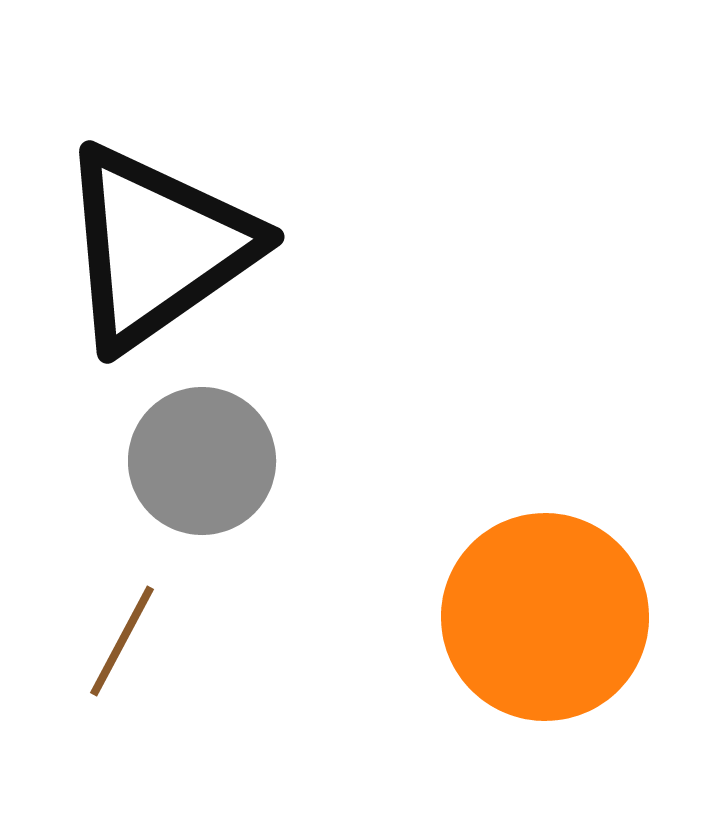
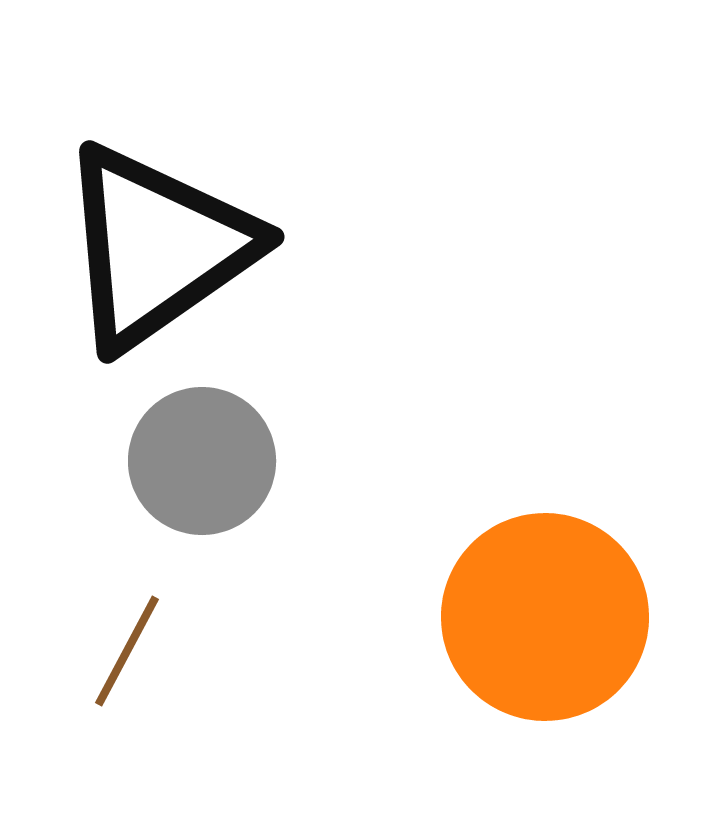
brown line: moved 5 px right, 10 px down
